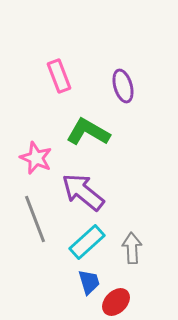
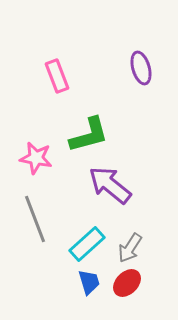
pink rectangle: moved 2 px left
purple ellipse: moved 18 px right, 18 px up
green L-shape: moved 1 px right, 3 px down; rotated 135 degrees clockwise
pink star: rotated 12 degrees counterclockwise
purple arrow: moved 27 px right, 7 px up
cyan rectangle: moved 2 px down
gray arrow: moved 2 px left; rotated 144 degrees counterclockwise
red ellipse: moved 11 px right, 19 px up
